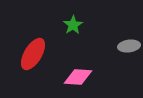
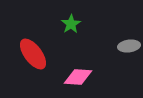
green star: moved 2 px left, 1 px up
red ellipse: rotated 68 degrees counterclockwise
